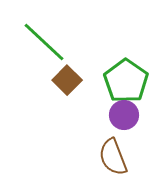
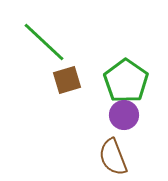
brown square: rotated 28 degrees clockwise
